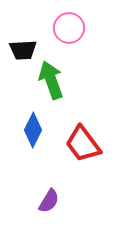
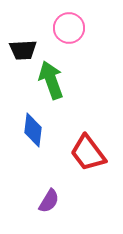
blue diamond: rotated 20 degrees counterclockwise
red trapezoid: moved 5 px right, 9 px down
